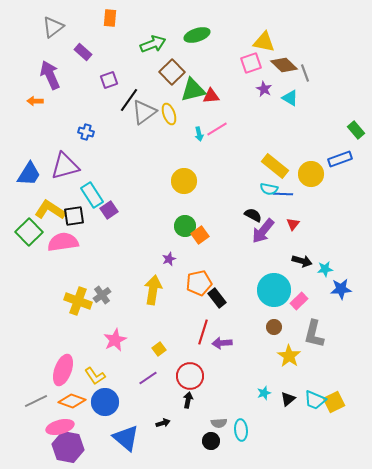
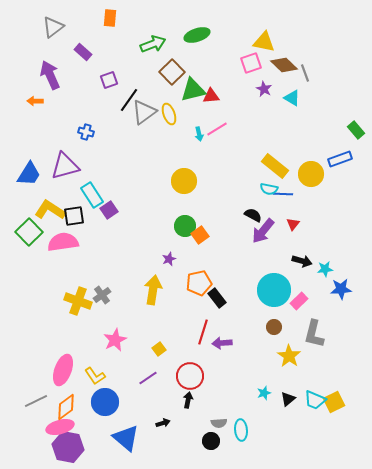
cyan triangle at (290, 98): moved 2 px right
orange diamond at (72, 401): moved 6 px left, 6 px down; rotated 56 degrees counterclockwise
